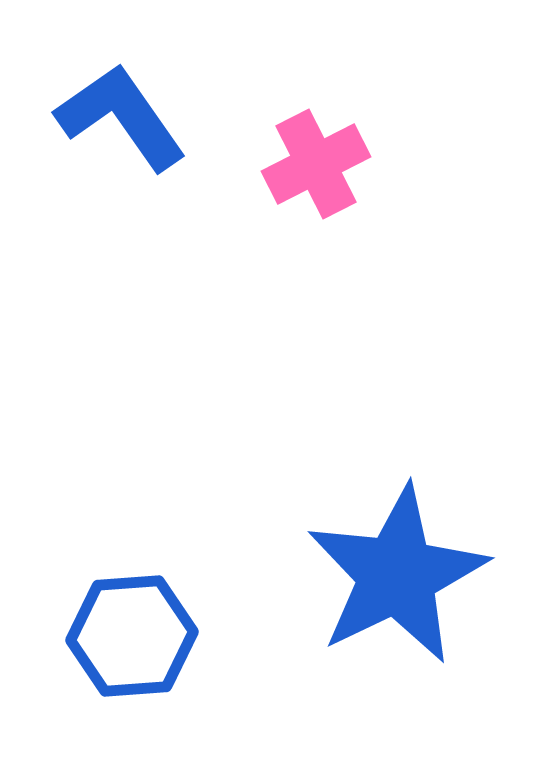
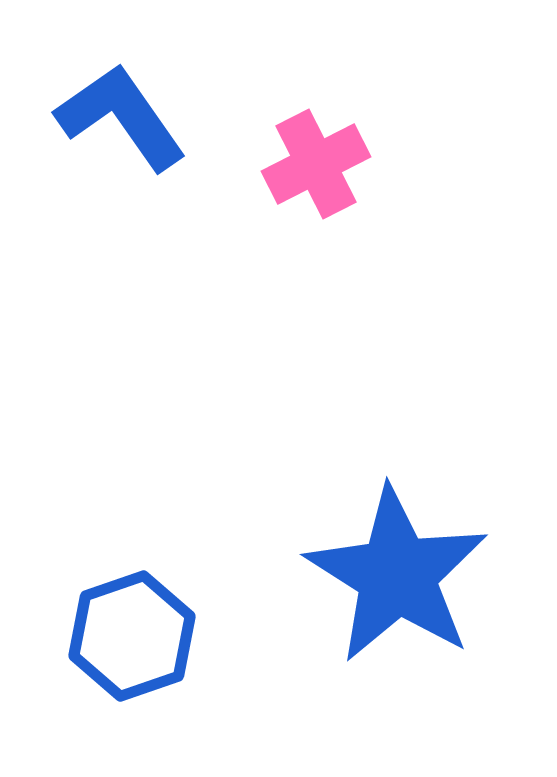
blue star: rotated 14 degrees counterclockwise
blue hexagon: rotated 15 degrees counterclockwise
